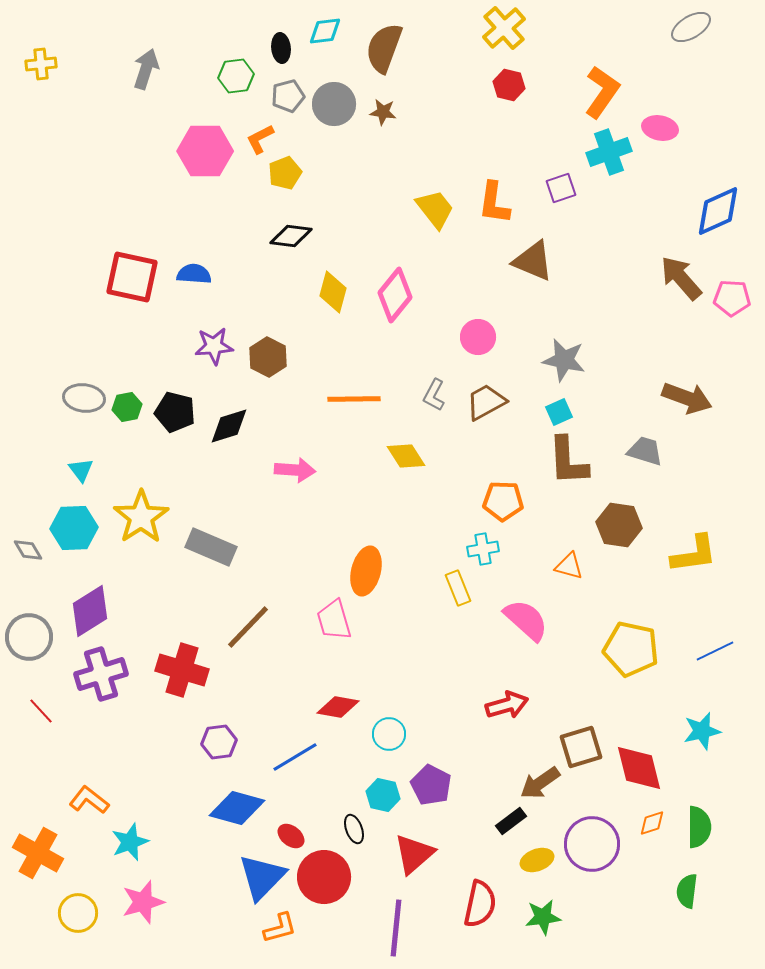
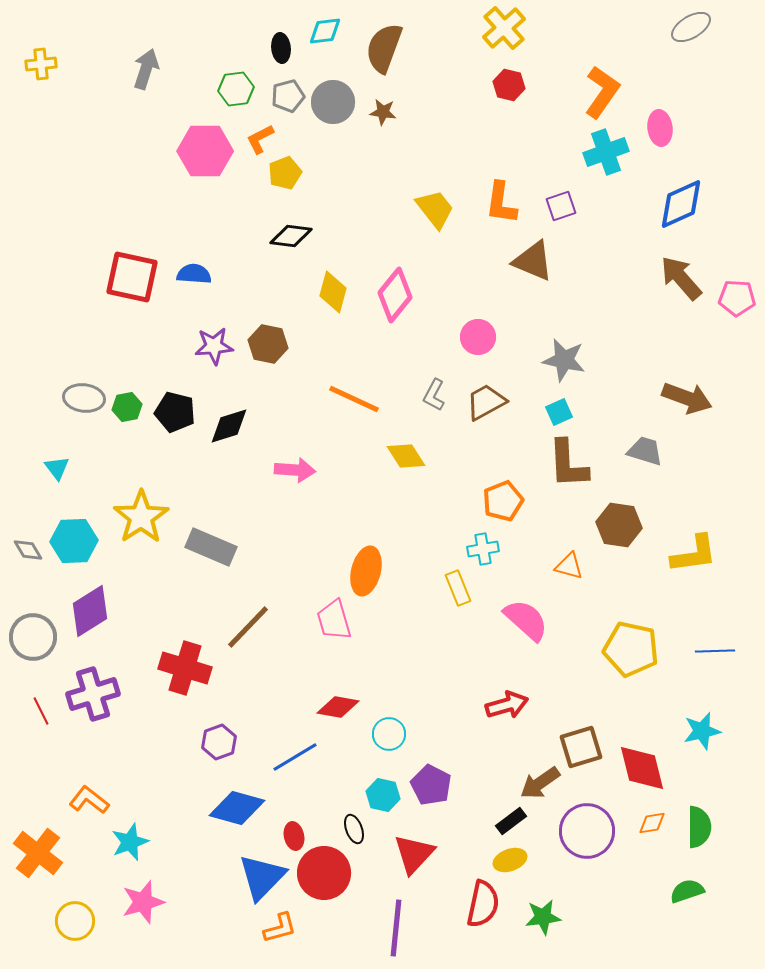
green hexagon at (236, 76): moved 13 px down
gray circle at (334, 104): moved 1 px left, 2 px up
pink ellipse at (660, 128): rotated 72 degrees clockwise
cyan cross at (609, 152): moved 3 px left
purple square at (561, 188): moved 18 px down
orange L-shape at (494, 203): moved 7 px right
blue diamond at (718, 211): moved 37 px left, 7 px up
pink pentagon at (732, 298): moved 5 px right
brown hexagon at (268, 357): moved 13 px up; rotated 15 degrees counterclockwise
orange line at (354, 399): rotated 26 degrees clockwise
brown L-shape at (568, 461): moved 3 px down
cyan triangle at (81, 470): moved 24 px left, 2 px up
orange pentagon at (503, 501): rotated 24 degrees counterclockwise
cyan hexagon at (74, 528): moved 13 px down
gray circle at (29, 637): moved 4 px right
blue line at (715, 651): rotated 24 degrees clockwise
red cross at (182, 670): moved 3 px right, 2 px up
purple cross at (101, 674): moved 8 px left, 20 px down
red line at (41, 711): rotated 16 degrees clockwise
purple hexagon at (219, 742): rotated 12 degrees counterclockwise
red diamond at (639, 768): moved 3 px right
orange diamond at (652, 823): rotated 8 degrees clockwise
red ellipse at (291, 836): moved 3 px right; rotated 40 degrees clockwise
purple circle at (592, 844): moved 5 px left, 13 px up
orange cross at (38, 853): rotated 9 degrees clockwise
red triangle at (414, 854): rotated 6 degrees counterclockwise
yellow ellipse at (537, 860): moved 27 px left
red circle at (324, 877): moved 4 px up
green semicircle at (687, 891): rotated 64 degrees clockwise
red semicircle at (480, 904): moved 3 px right
yellow circle at (78, 913): moved 3 px left, 8 px down
